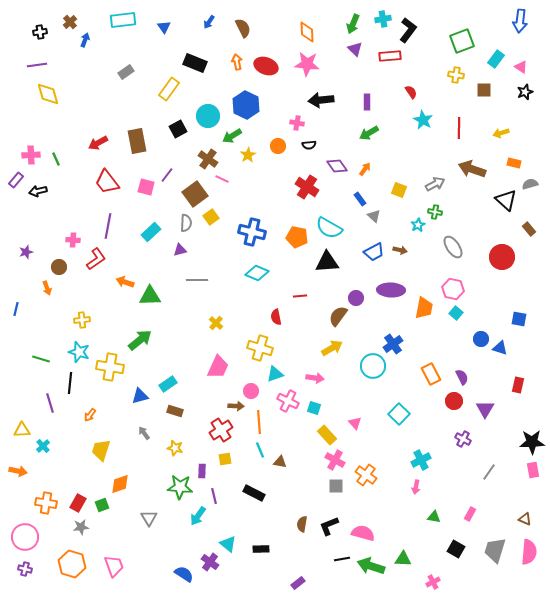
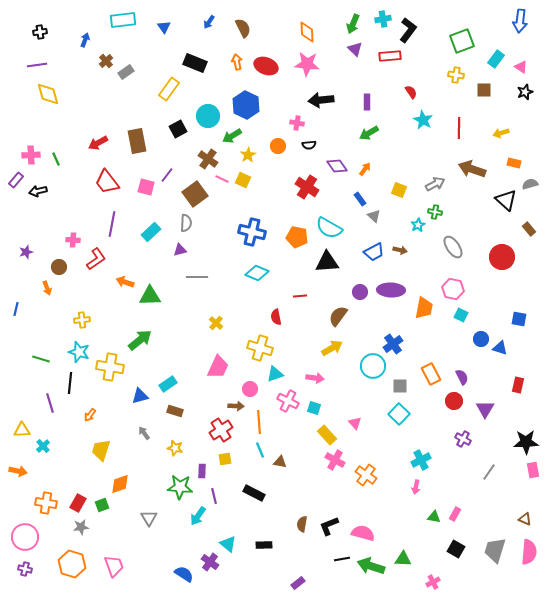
brown cross at (70, 22): moved 36 px right, 39 px down
yellow square at (211, 217): moved 32 px right, 37 px up; rotated 28 degrees counterclockwise
purple line at (108, 226): moved 4 px right, 2 px up
gray line at (197, 280): moved 3 px up
purple circle at (356, 298): moved 4 px right, 6 px up
cyan square at (456, 313): moved 5 px right, 2 px down; rotated 16 degrees counterclockwise
pink circle at (251, 391): moved 1 px left, 2 px up
black star at (532, 442): moved 6 px left
gray square at (336, 486): moved 64 px right, 100 px up
pink rectangle at (470, 514): moved 15 px left
black rectangle at (261, 549): moved 3 px right, 4 px up
